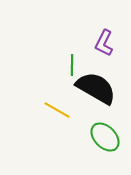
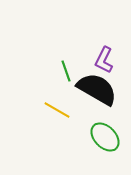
purple L-shape: moved 17 px down
green line: moved 6 px left, 6 px down; rotated 20 degrees counterclockwise
black semicircle: moved 1 px right, 1 px down
